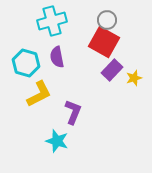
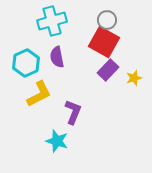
cyan hexagon: rotated 20 degrees clockwise
purple rectangle: moved 4 px left
